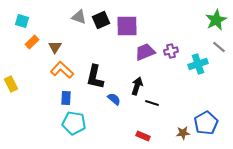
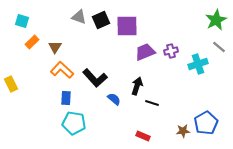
black L-shape: moved 1 px down; rotated 55 degrees counterclockwise
brown star: moved 2 px up
